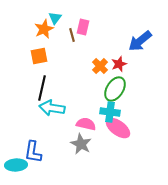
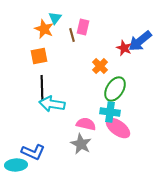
orange star: rotated 24 degrees counterclockwise
red star: moved 5 px right, 16 px up; rotated 28 degrees counterclockwise
black line: rotated 15 degrees counterclockwise
cyan arrow: moved 4 px up
blue L-shape: rotated 75 degrees counterclockwise
